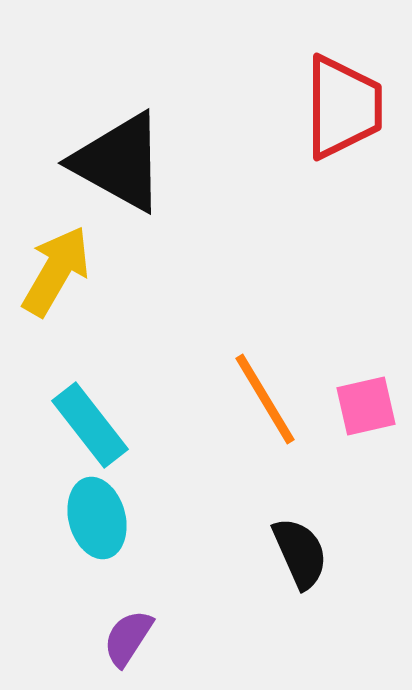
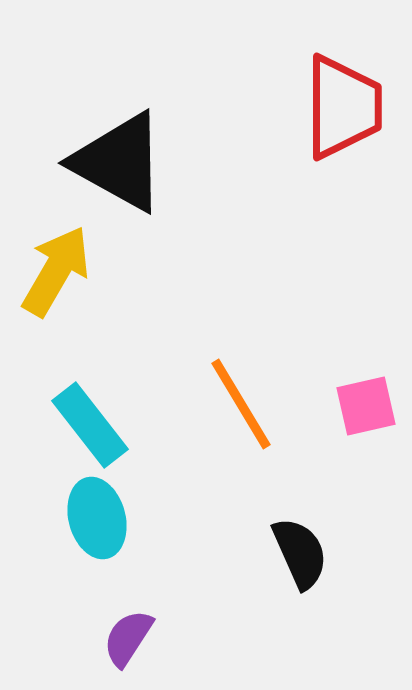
orange line: moved 24 px left, 5 px down
